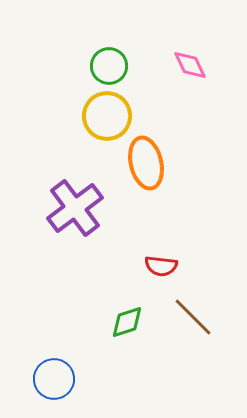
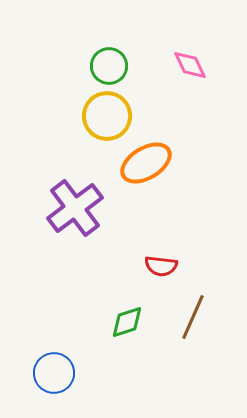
orange ellipse: rotated 72 degrees clockwise
brown line: rotated 69 degrees clockwise
blue circle: moved 6 px up
